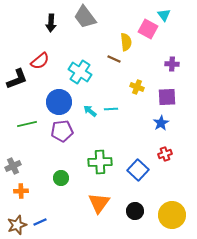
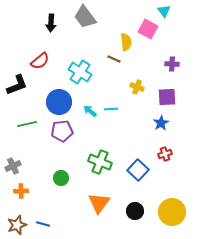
cyan triangle: moved 4 px up
black L-shape: moved 6 px down
green cross: rotated 25 degrees clockwise
yellow circle: moved 3 px up
blue line: moved 3 px right, 2 px down; rotated 40 degrees clockwise
